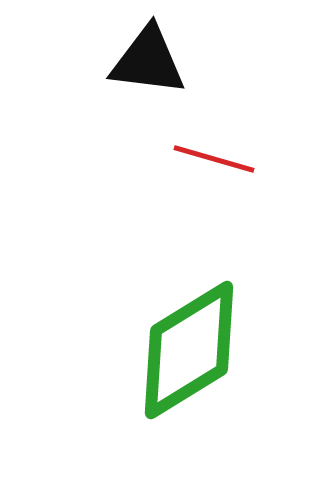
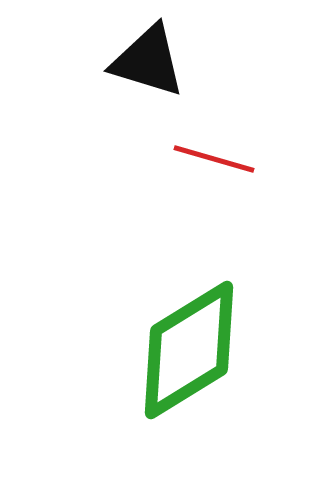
black triangle: rotated 10 degrees clockwise
